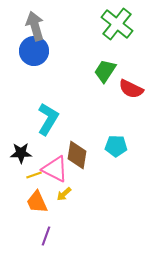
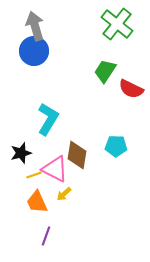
black star: rotated 15 degrees counterclockwise
